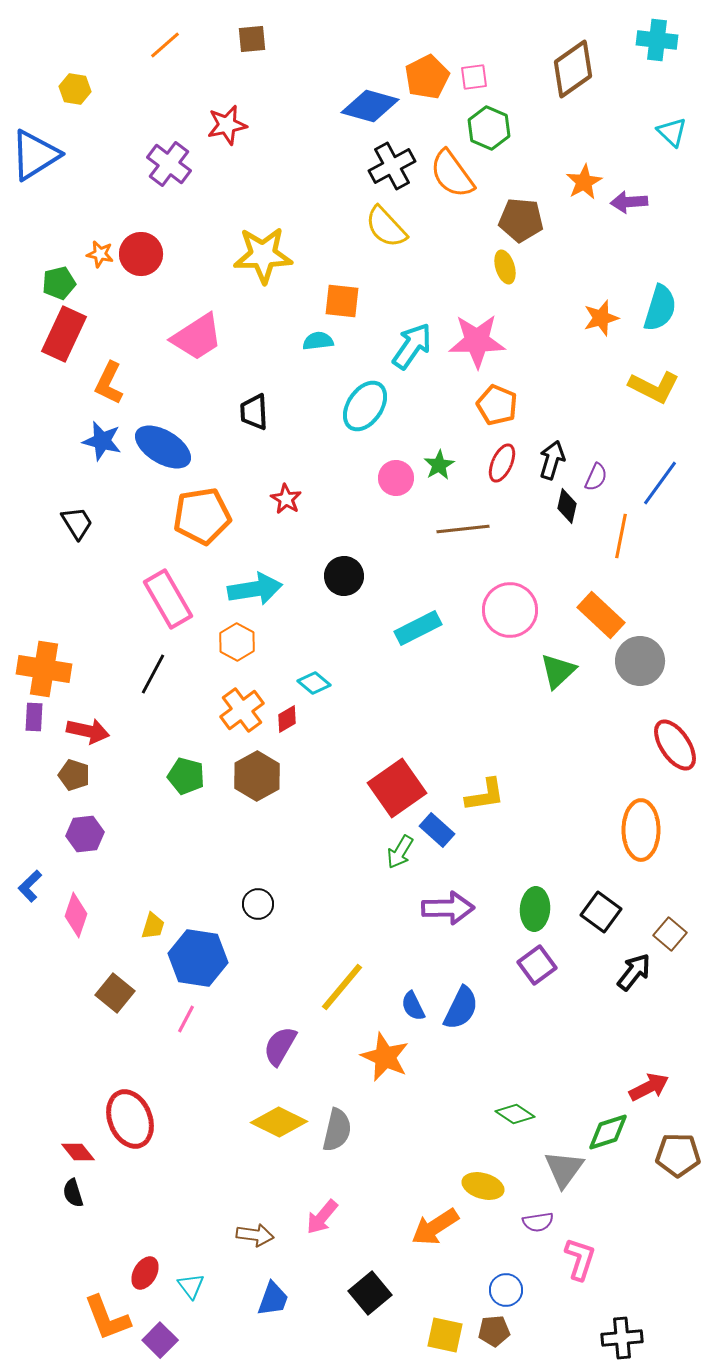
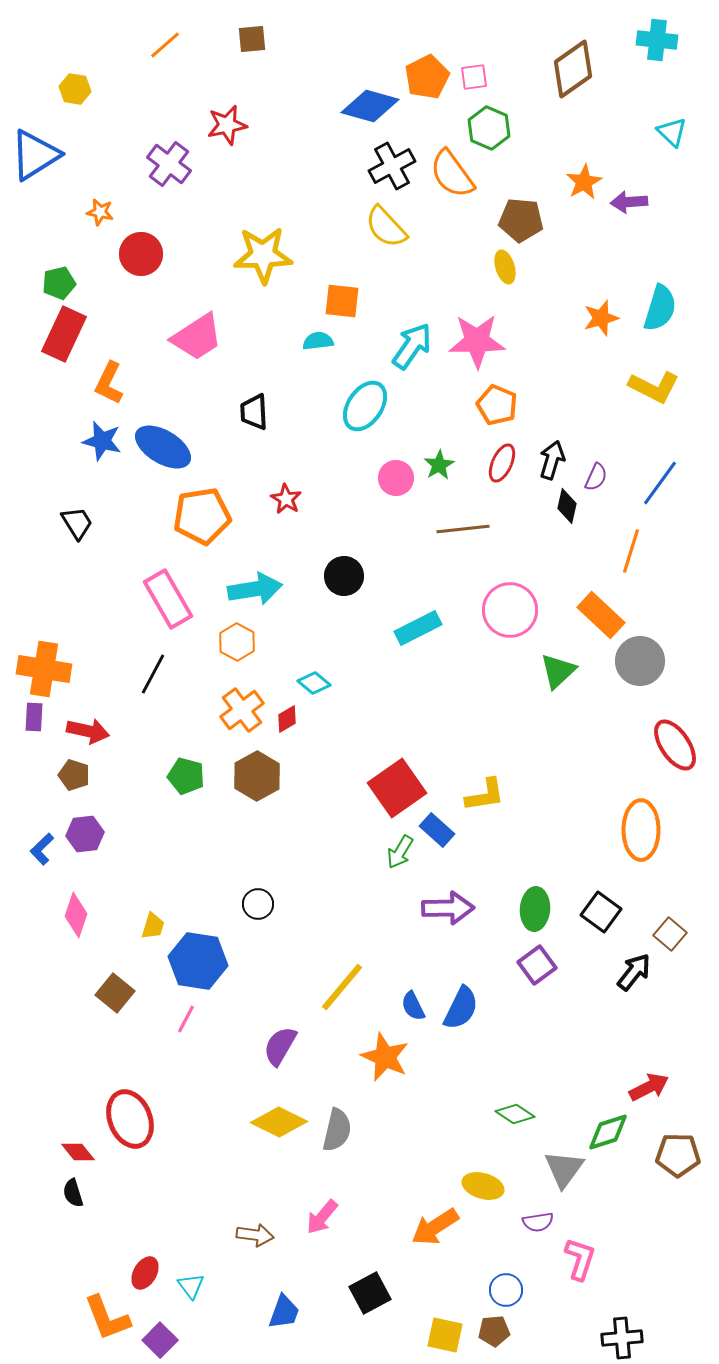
orange star at (100, 254): moved 42 px up
orange line at (621, 536): moved 10 px right, 15 px down; rotated 6 degrees clockwise
blue L-shape at (30, 886): moved 12 px right, 37 px up
blue hexagon at (198, 958): moved 3 px down
black square at (370, 1293): rotated 12 degrees clockwise
blue trapezoid at (273, 1299): moved 11 px right, 13 px down
